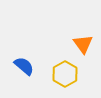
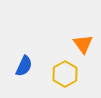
blue semicircle: rotated 75 degrees clockwise
